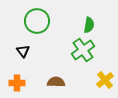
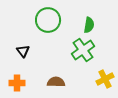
green circle: moved 11 px right, 1 px up
yellow cross: moved 1 px up; rotated 12 degrees clockwise
